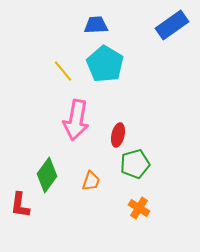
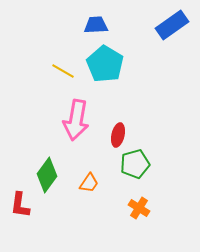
yellow line: rotated 20 degrees counterclockwise
orange trapezoid: moved 2 px left, 2 px down; rotated 15 degrees clockwise
